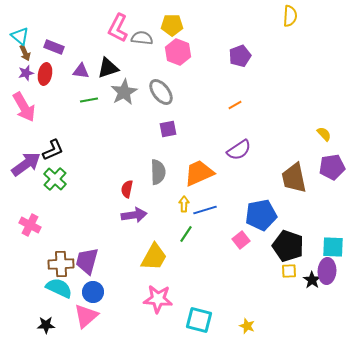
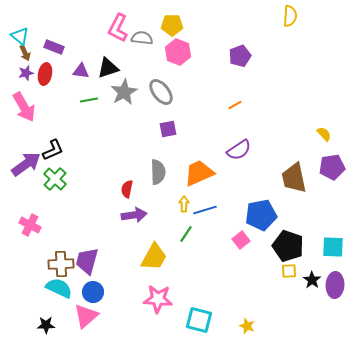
purple ellipse at (327, 271): moved 8 px right, 14 px down
